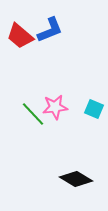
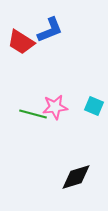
red trapezoid: moved 1 px right, 6 px down; rotated 8 degrees counterclockwise
cyan square: moved 3 px up
green line: rotated 32 degrees counterclockwise
black diamond: moved 2 px up; rotated 48 degrees counterclockwise
